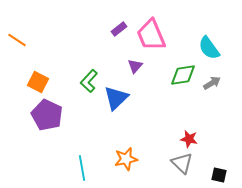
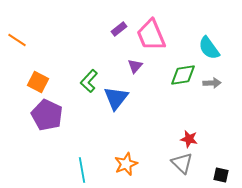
gray arrow: rotated 30 degrees clockwise
blue triangle: rotated 8 degrees counterclockwise
orange star: moved 5 px down; rotated 10 degrees counterclockwise
cyan line: moved 2 px down
black square: moved 2 px right
